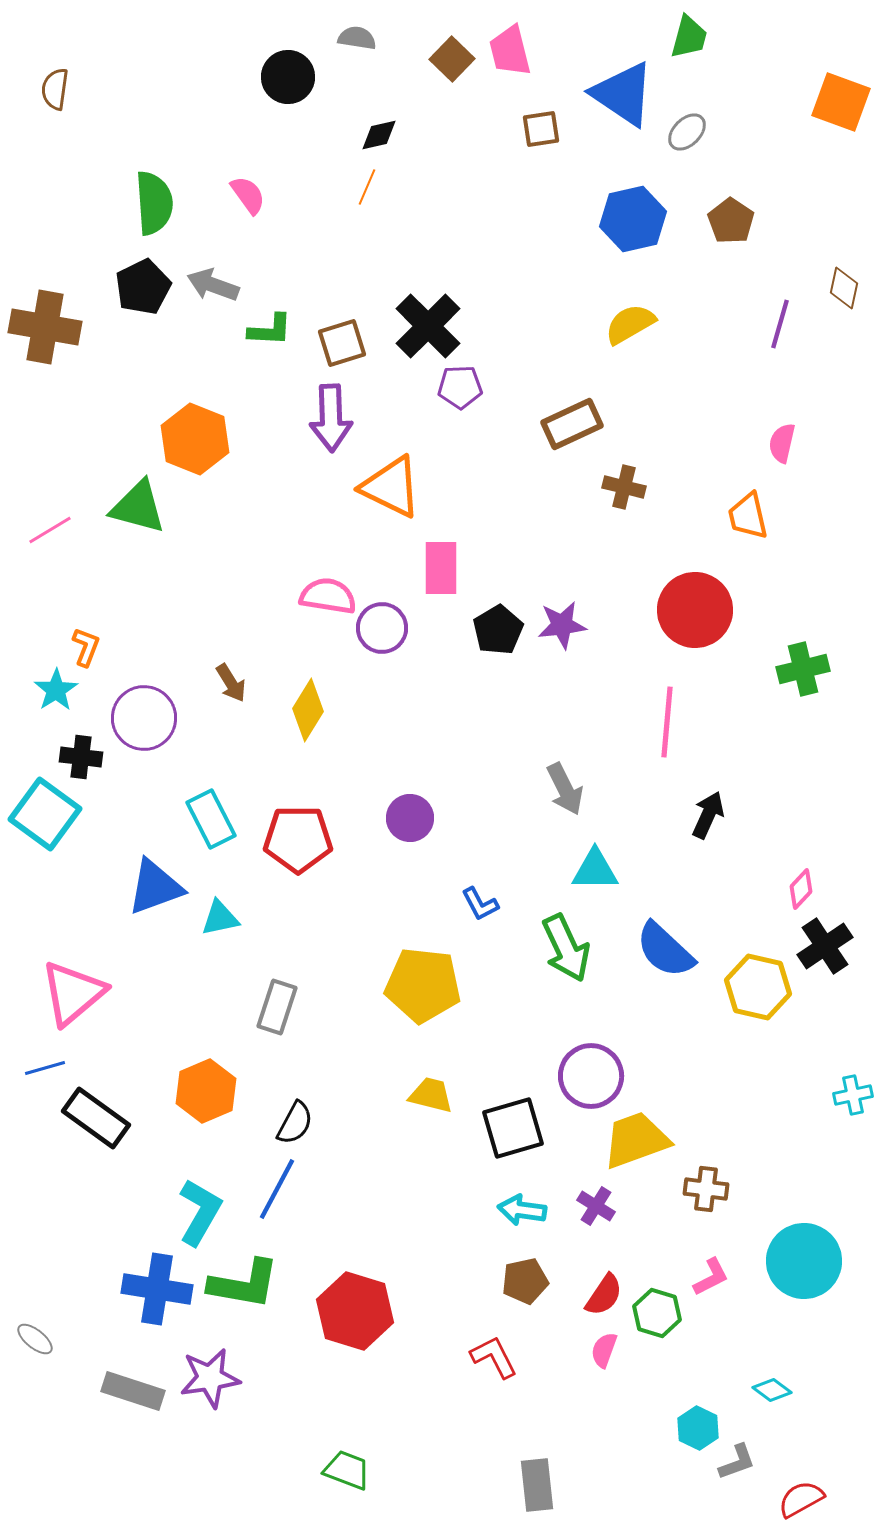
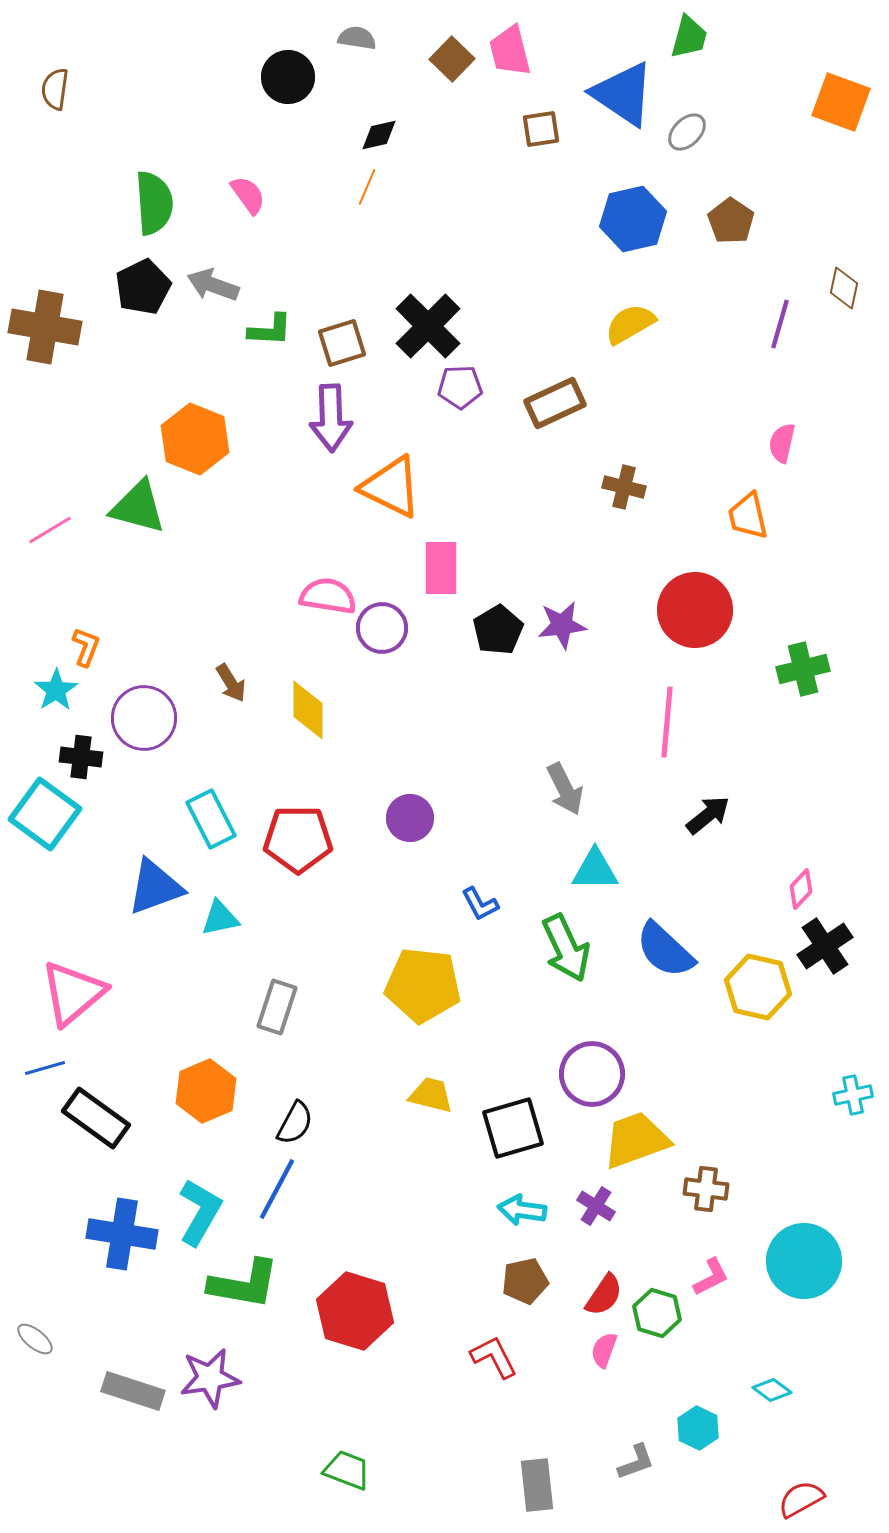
brown rectangle at (572, 424): moved 17 px left, 21 px up
yellow diamond at (308, 710): rotated 32 degrees counterclockwise
black arrow at (708, 815): rotated 27 degrees clockwise
purple circle at (591, 1076): moved 1 px right, 2 px up
blue cross at (157, 1289): moved 35 px left, 55 px up
gray L-shape at (737, 1462): moved 101 px left
